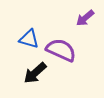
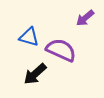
blue triangle: moved 2 px up
black arrow: moved 1 px down
